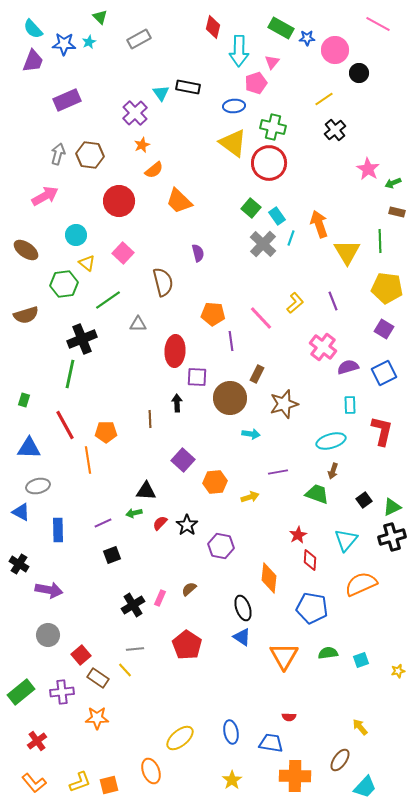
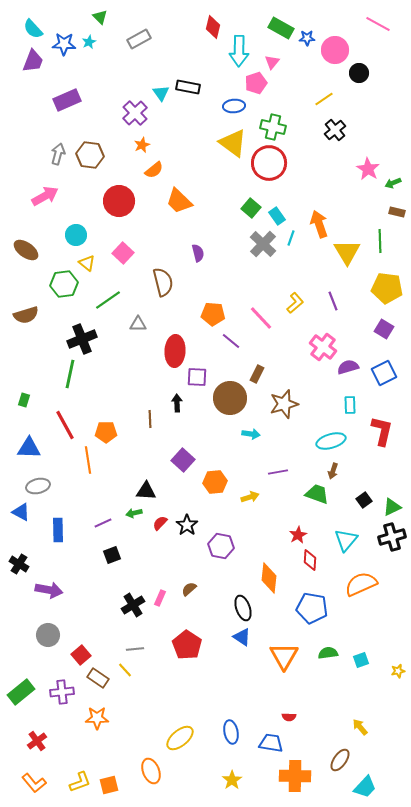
purple line at (231, 341): rotated 42 degrees counterclockwise
